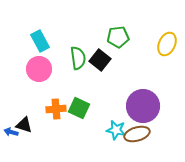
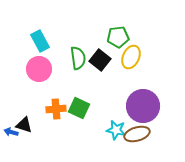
yellow ellipse: moved 36 px left, 13 px down
